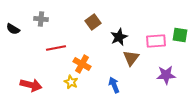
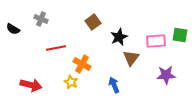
gray cross: rotated 16 degrees clockwise
